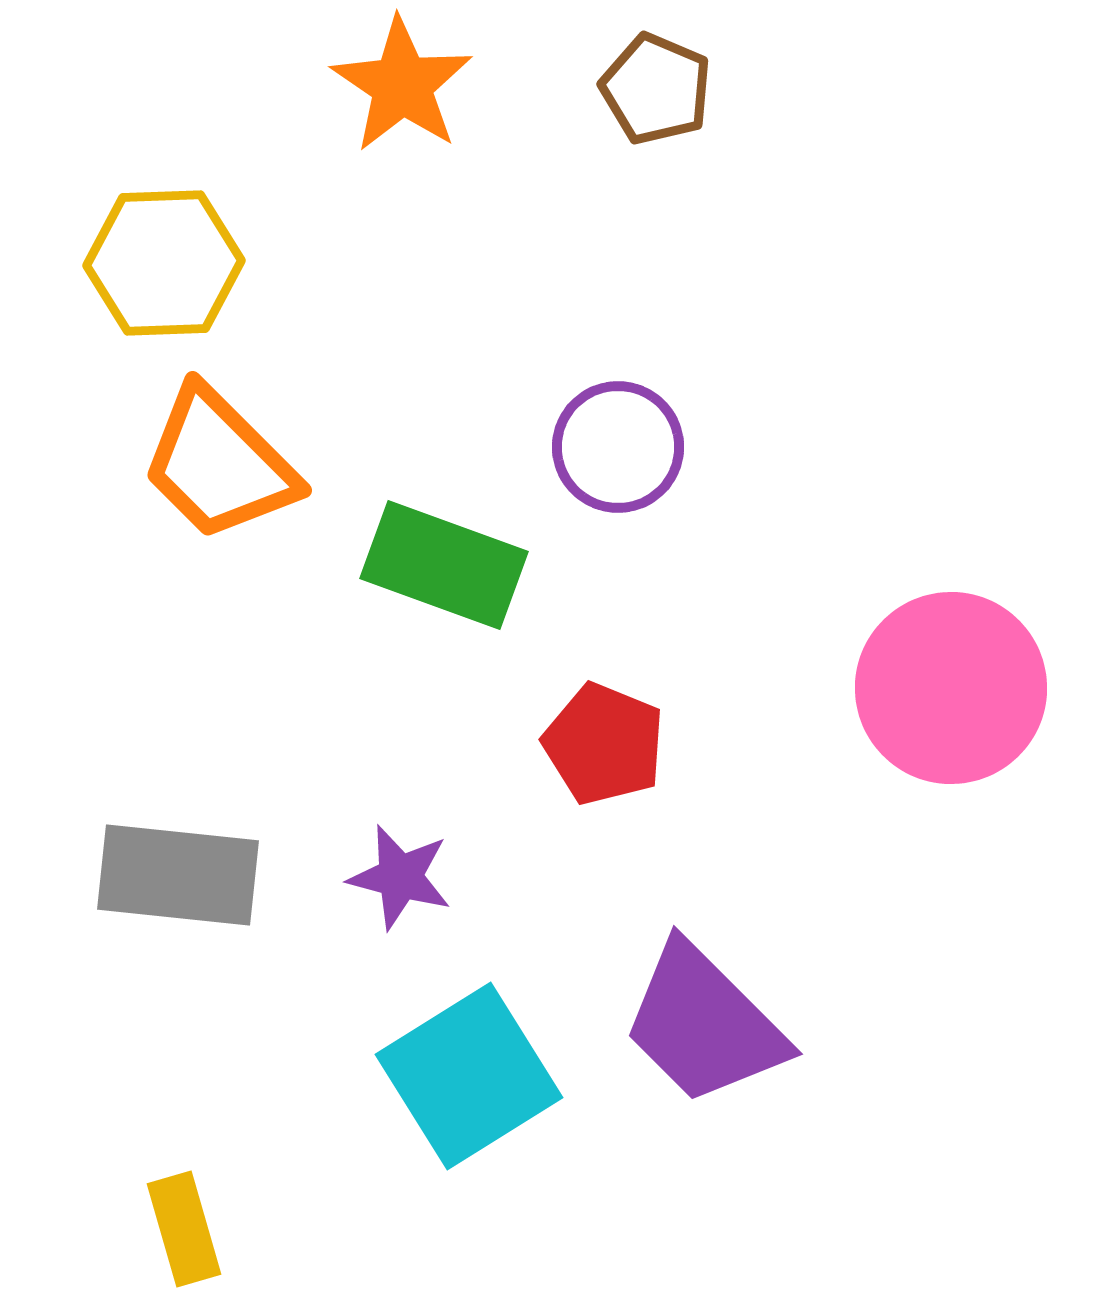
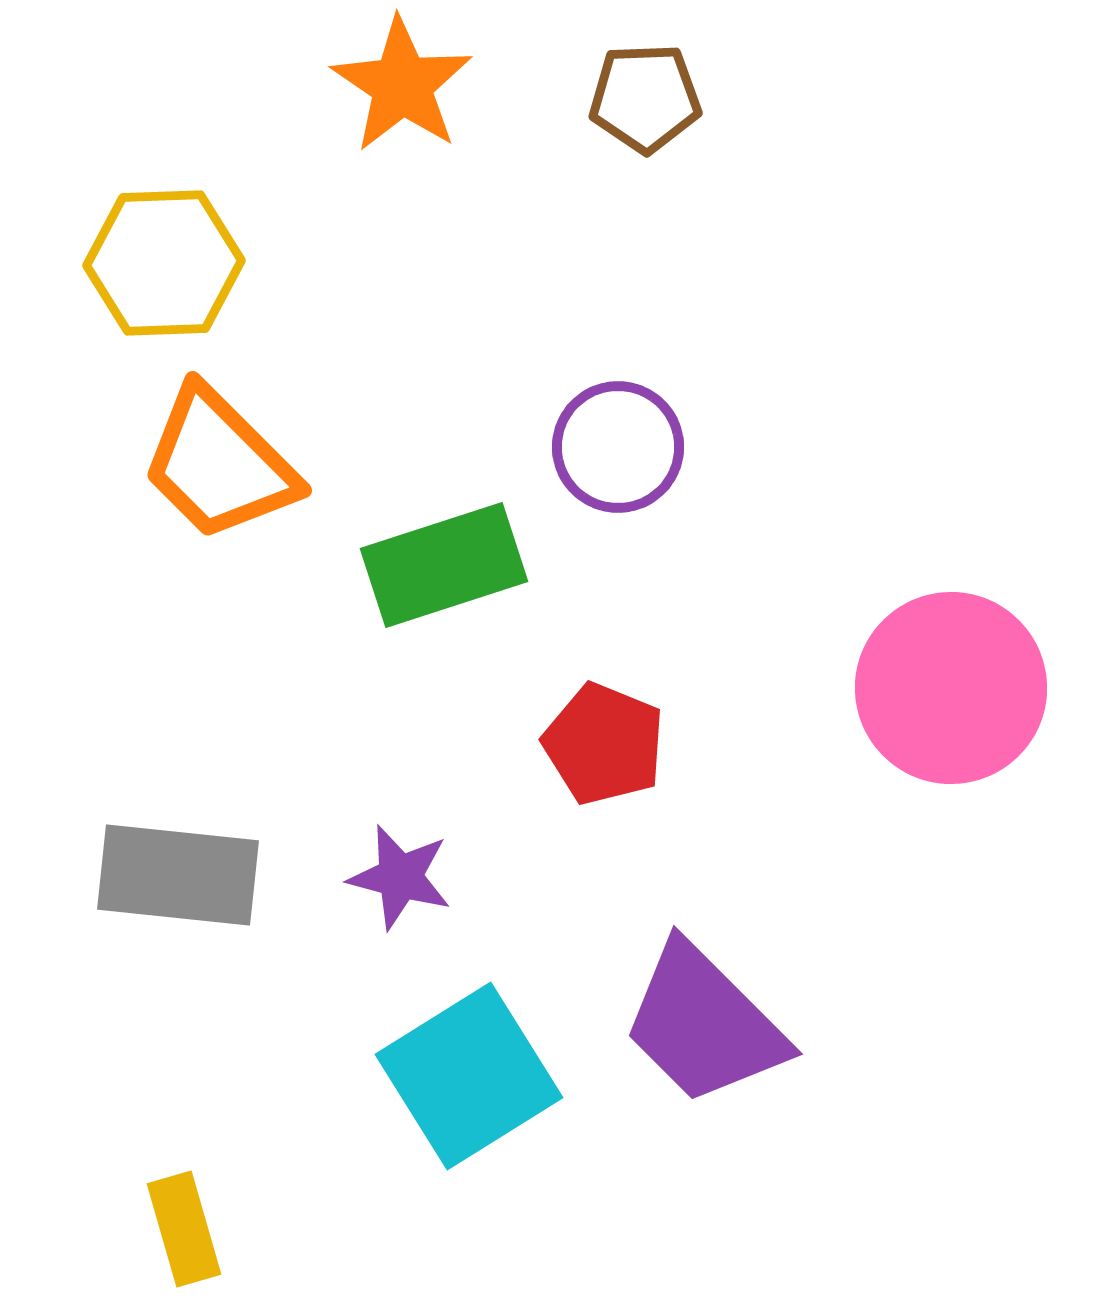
brown pentagon: moved 11 px left, 9 px down; rotated 25 degrees counterclockwise
green rectangle: rotated 38 degrees counterclockwise
